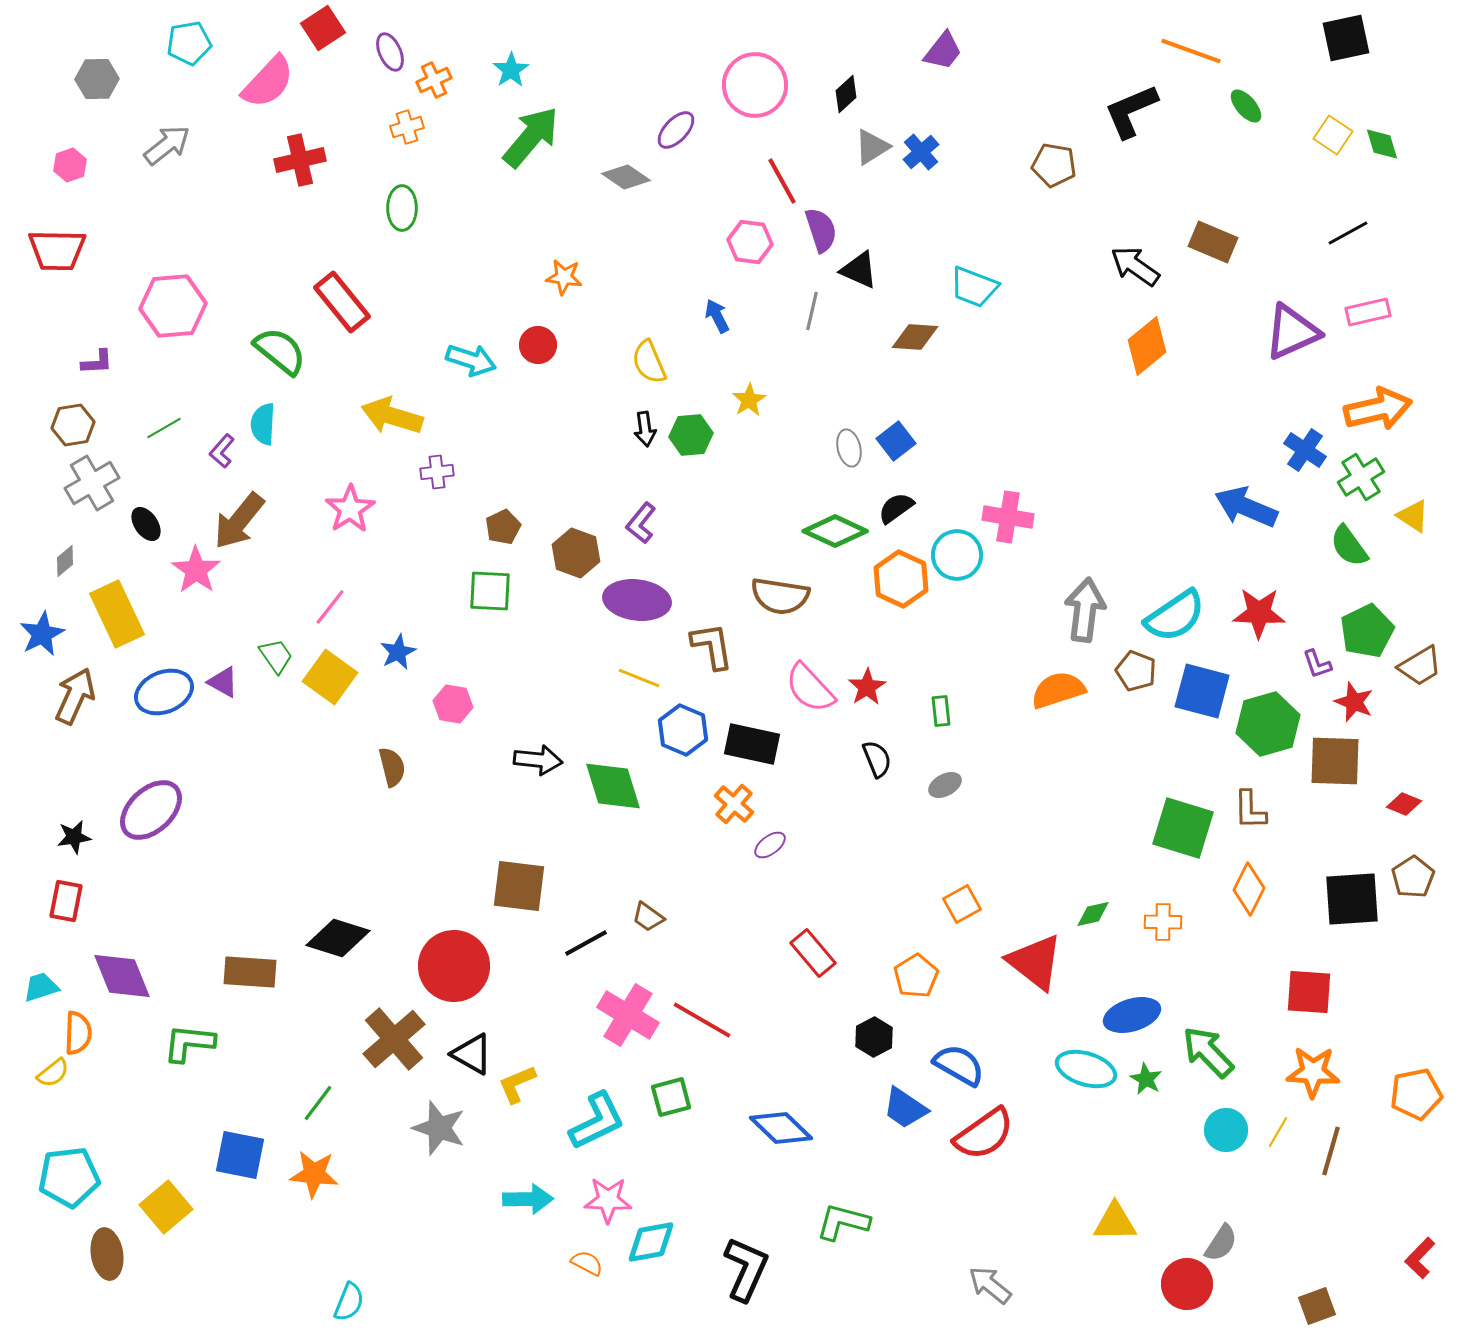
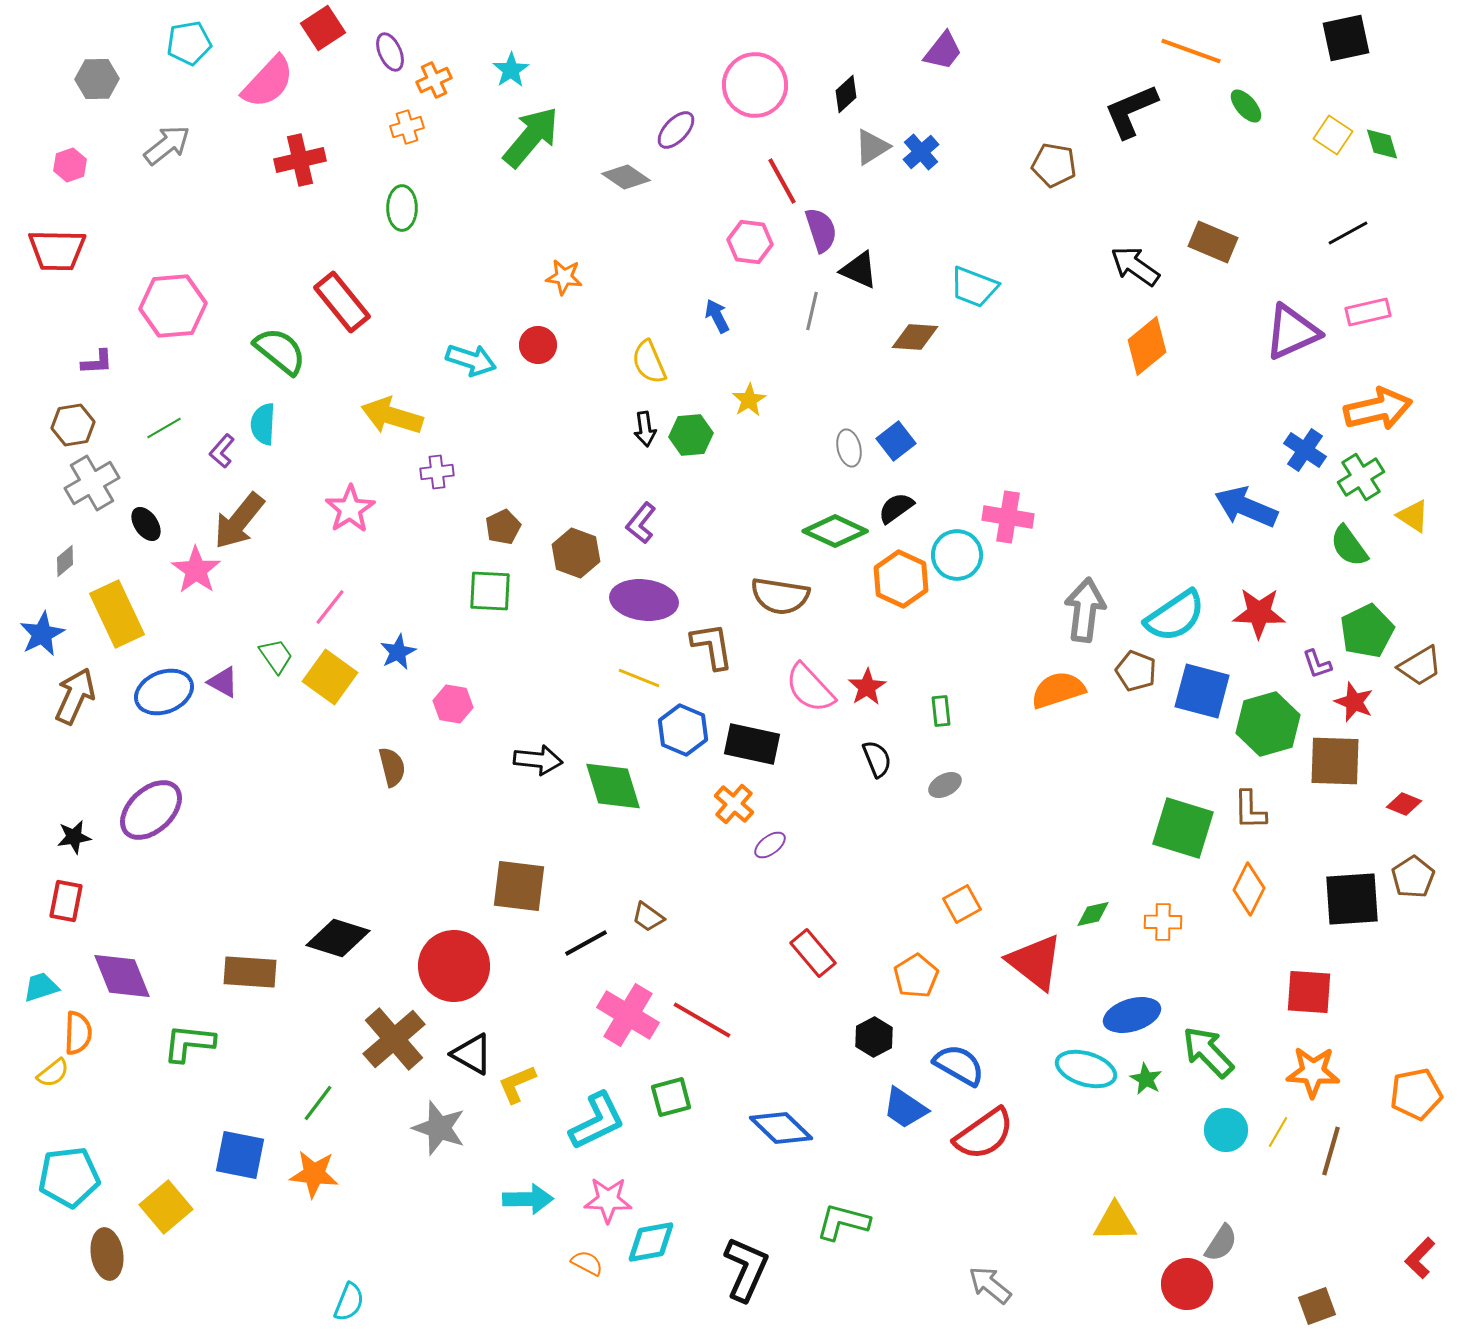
purple ellipse at (637, 600): moved 7 px right
